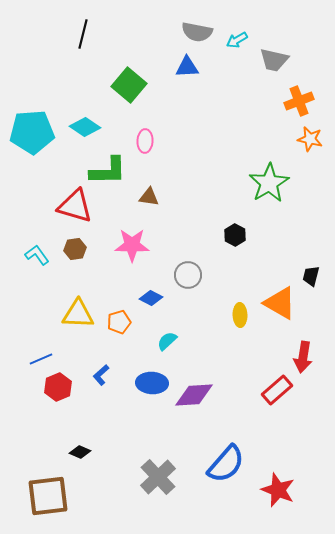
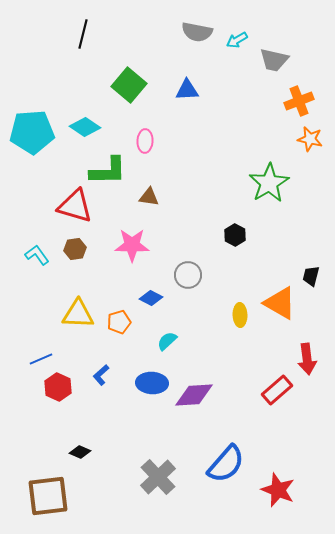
blue triangle: moved 23 px down
red arrow: moved 4 px right, 2 px down; rotated 16 degrees counterclockwise
red hexagon: rotated 12 degrees counterclockwise
